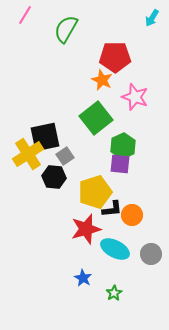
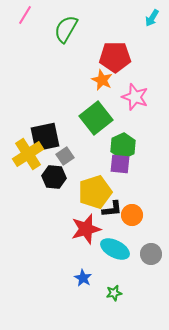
green star: rotated 21 degrees clockwise
